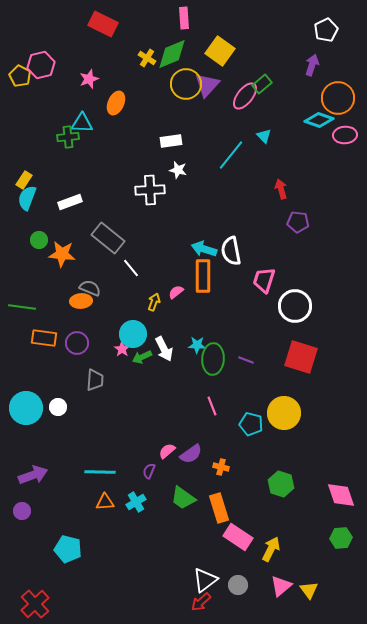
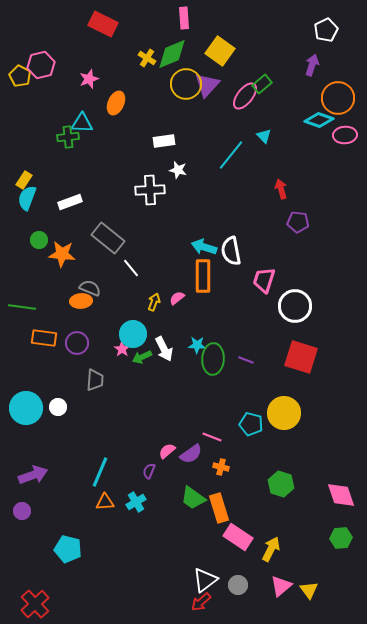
white rectangle at (171, 141): moved 7 px left
cyan arrow at (204, 249): moved 2 px up
pink semicircle at (176, 292): moved 1 px right, 6 px down
pink line at (212, 406): moved 31 px down; rotated 48 degrees counterclockwise
cyan line at (100, 472): rotated 68 degrees counterclockwise
green trapezoid at (183, 498): moved 10 px right
